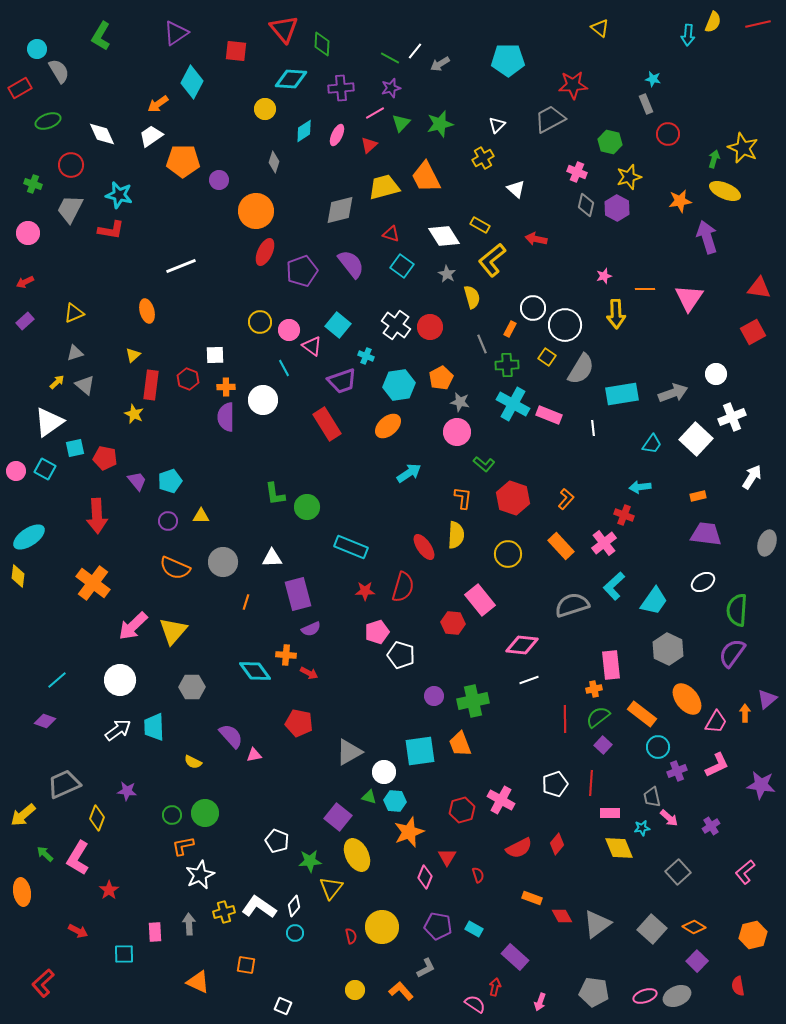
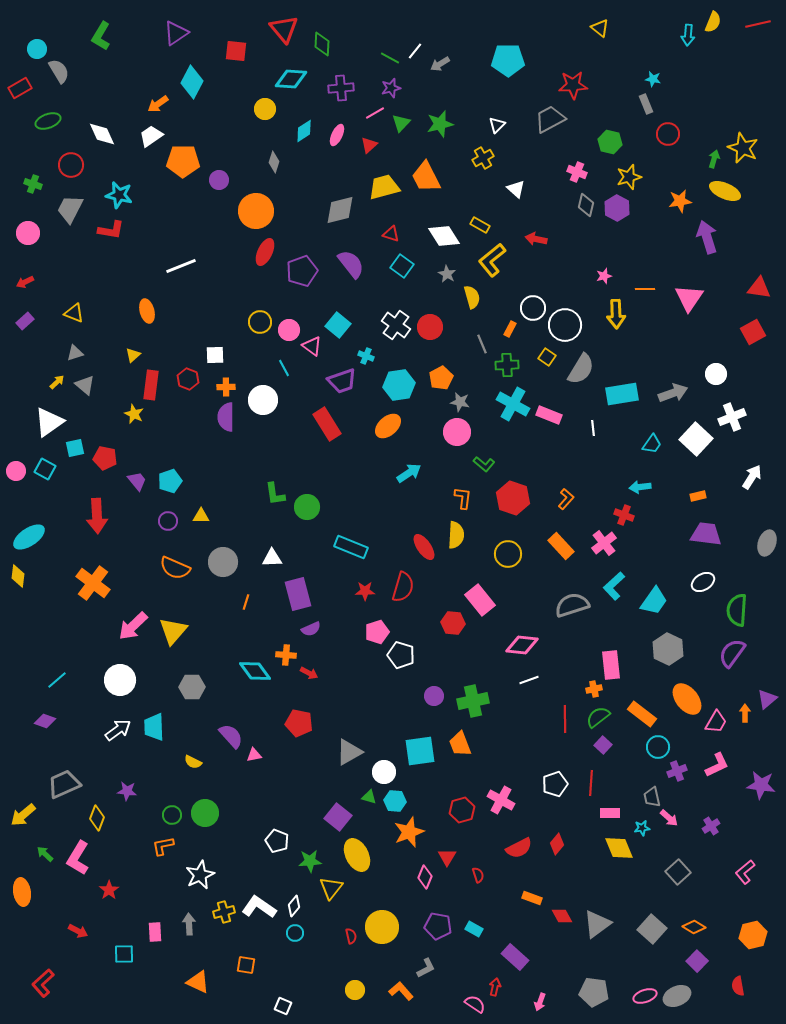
yellow triangle at (74, 313): rotated 45 degrees clockwise
orange L-shape at (183, 846): moved 20 px left
